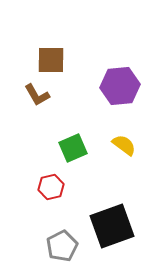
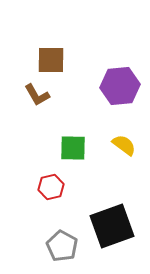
green square: rotated 24 degrees clockwise
gray pentagon: rotated 16 degrees counterclockwise
